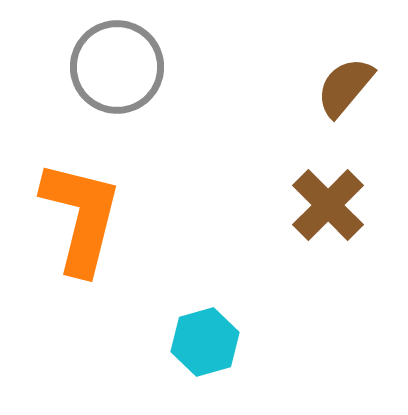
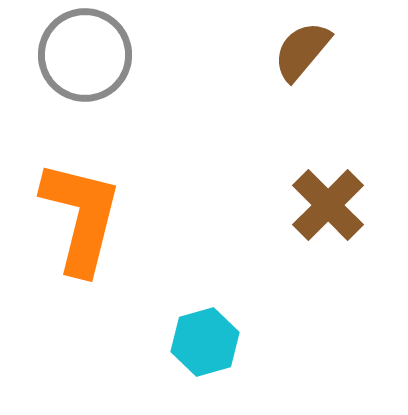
gray circle: moved 32 px left, 12 px up
brown semicircle: moved 43 px left, 36 px up
